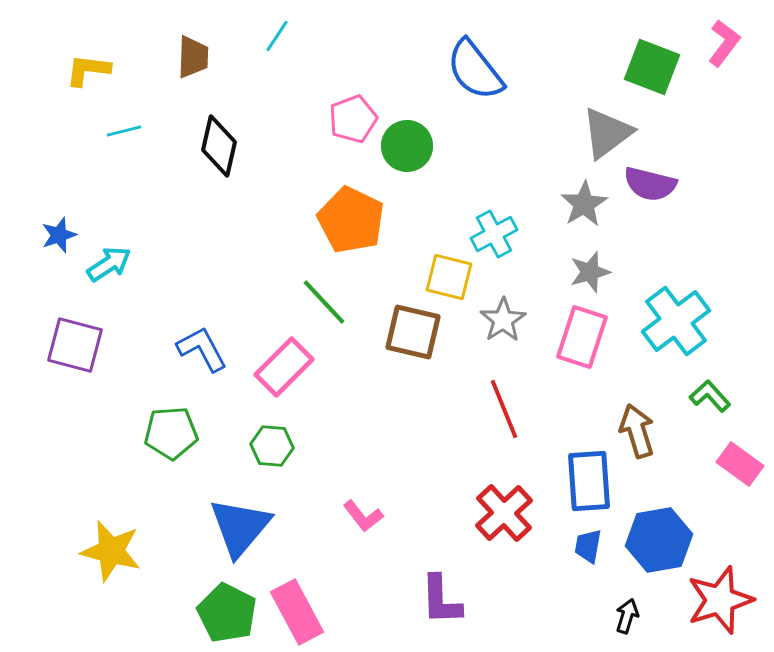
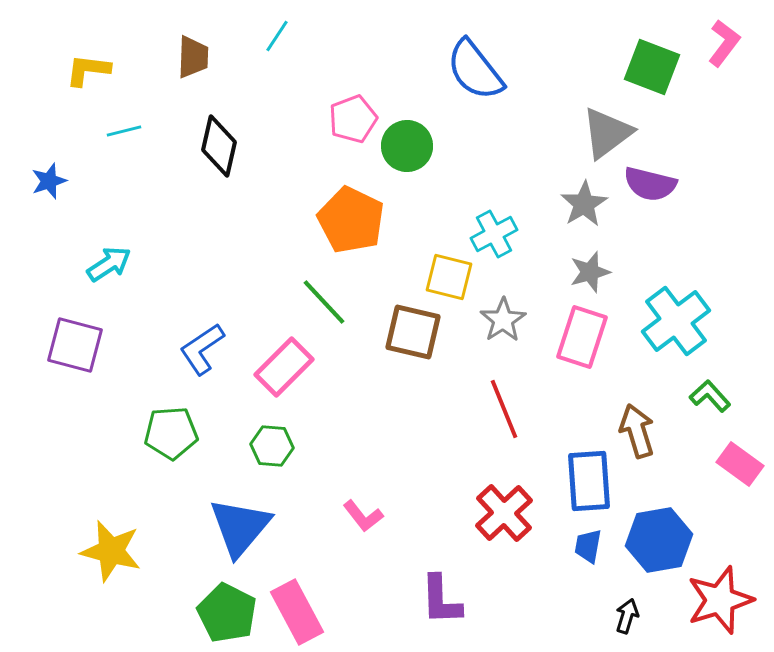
blue star at (59, 235): moved 10 px left, 54 px up
blue L-shape at (202, 349): rotated 96 degrees counterclockwise
